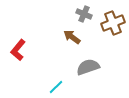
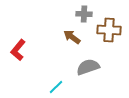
gray cross: rotated 21 degrees counterclockwise
brown cross: moved 4 px left, 7 px down; rotated 25 degrees clockwise
